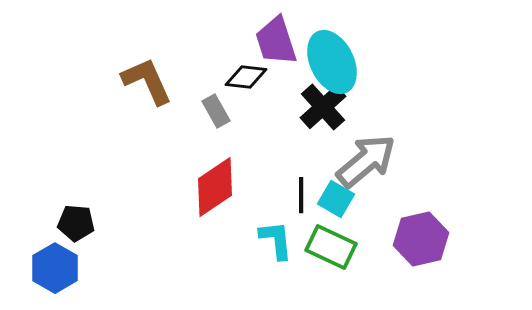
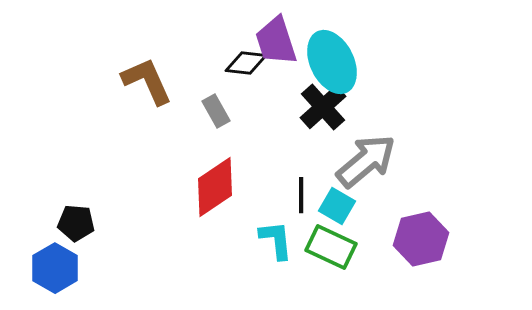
black diamond: moved 14 px up
cyan square: moved 1 px right, 7 px down
